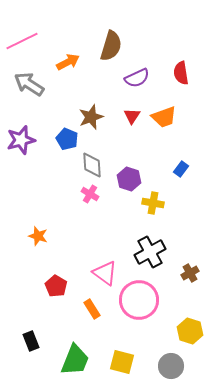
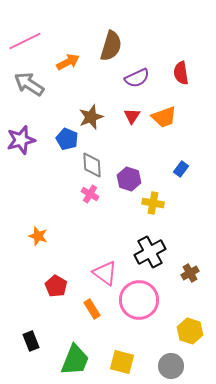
pink line: moved 3 px right
